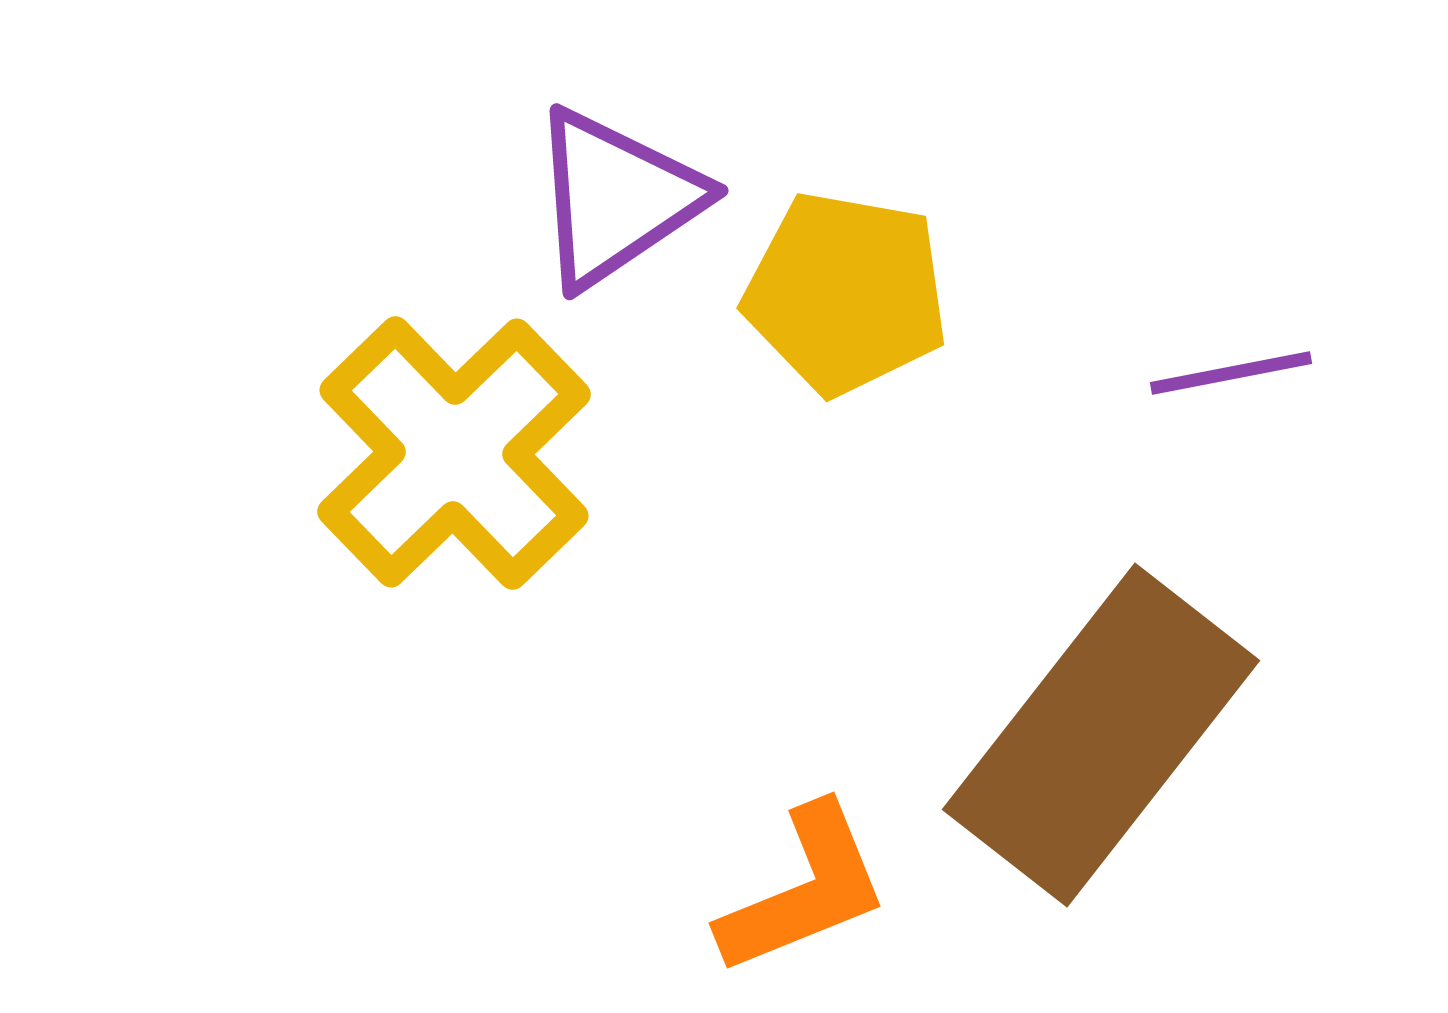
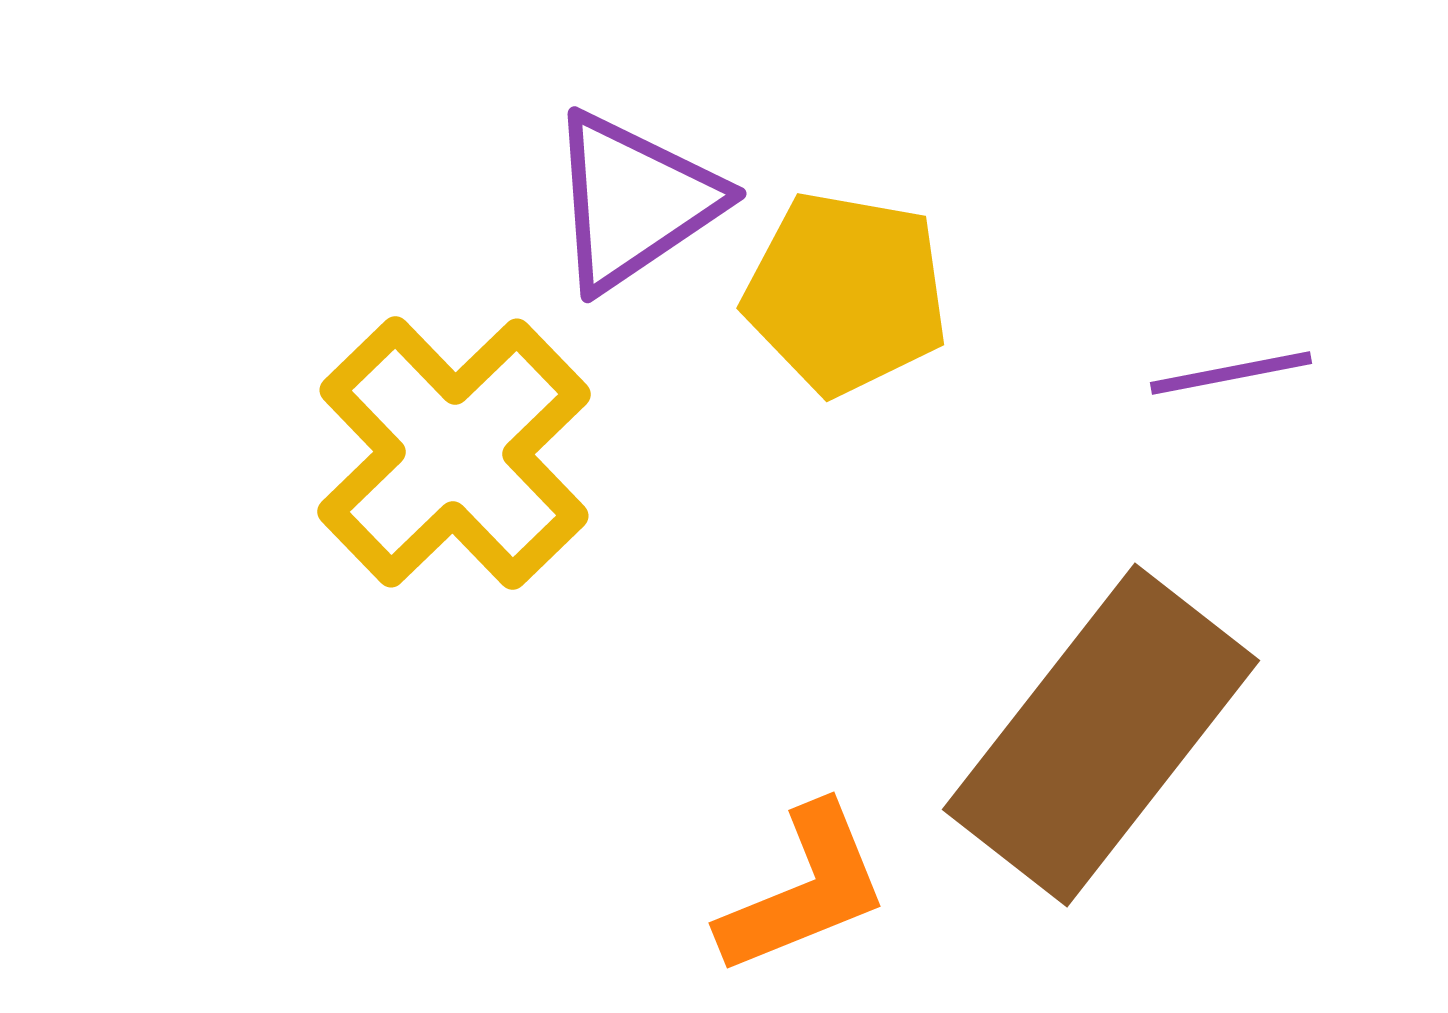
purple triangle: moved 18 px right, 3 px down
